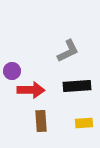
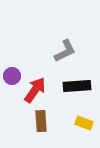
gray L-shape: moved 3 px left
purple circle: moved 5 px down
red arrow: moved 4 px right; rotated 56 degrees counterclockwise
yellow rectangle: rotated 24 degrees clockwise
